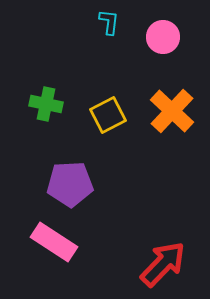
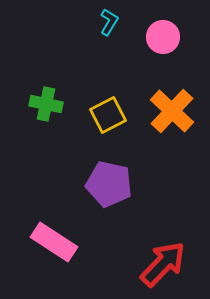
cyan L-shape: rotated 24 degrees clockwise
purple pentagon: moved 39 px right; rotated 15 degrees clockwise
